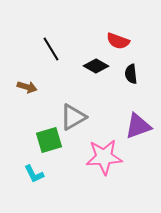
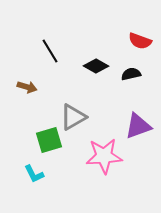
red semicircle: moved 22 px right
black line: moved 1 px left, 2 px down
black semicircle: rotated 84 degrees clockwise
pink star: moved 1 px up
